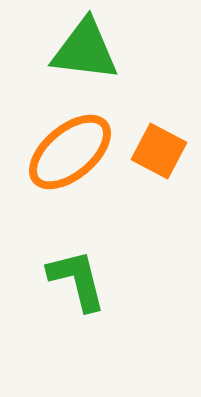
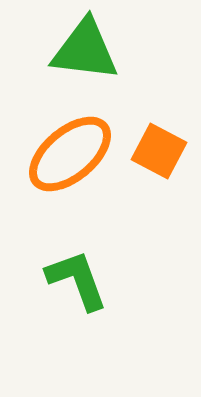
orange ellipse: moved 2 px down
green L-shape: rotated 6 degrees counterclockwise
